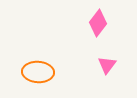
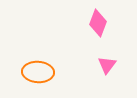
pink diamond: rotated 16 degrees counterclockwise
